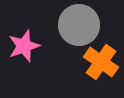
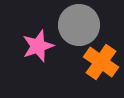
pink star: moved 14 px right
